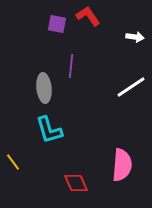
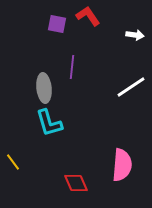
white arrow: moved 2 px up
purple line: moved 1 px right, 1 px down
cyan L-shape: moved 7 px up
